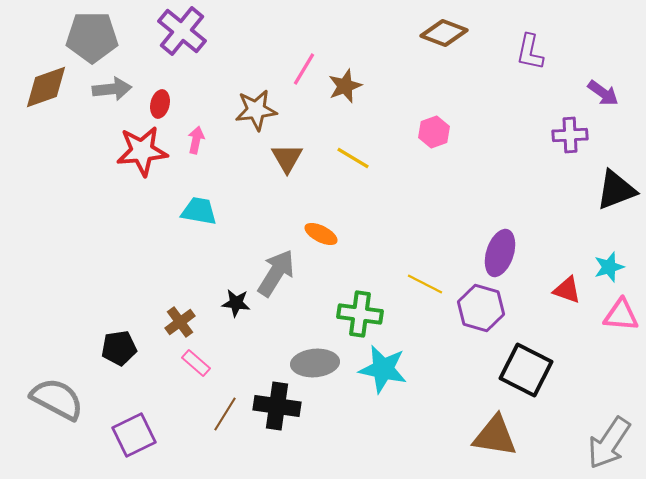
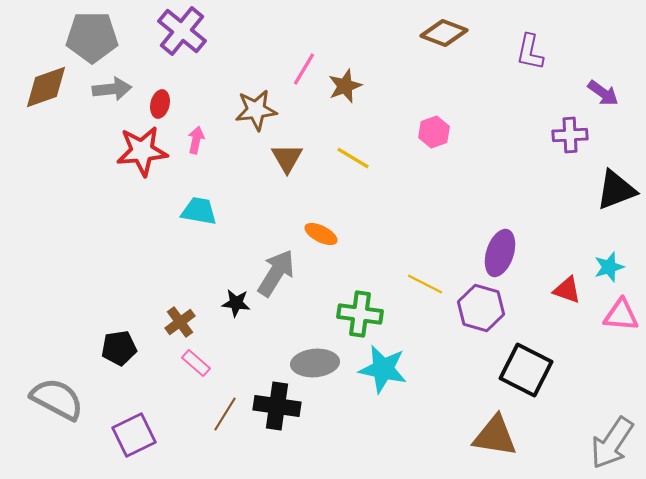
gray arrow at (609, 443): moved 3 px right
